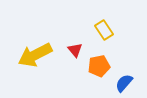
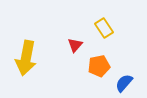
yellow rectangle: moved 2 px up
red triangle: moved 5 px up; rotated 21 degrees clockwise
yellow arrow: moved 9 px left, 3 px down; rotated 52 degrees counterclockwise
